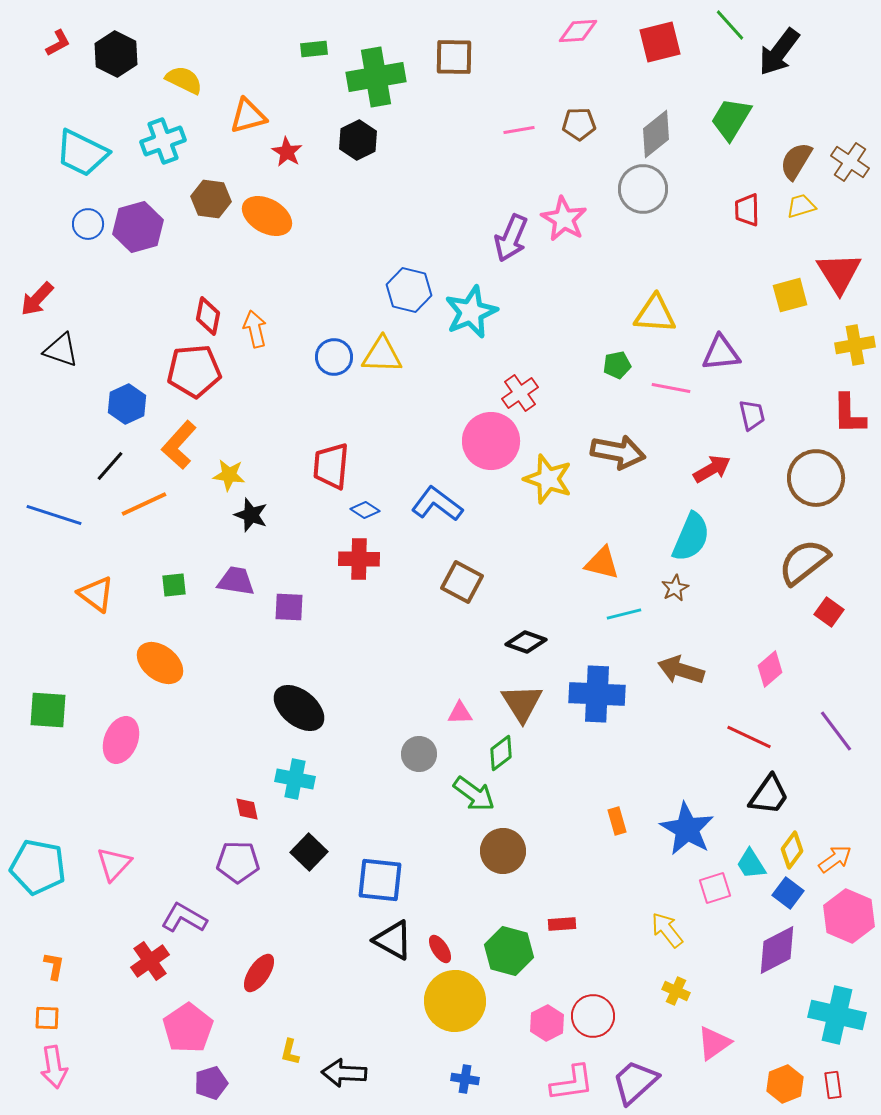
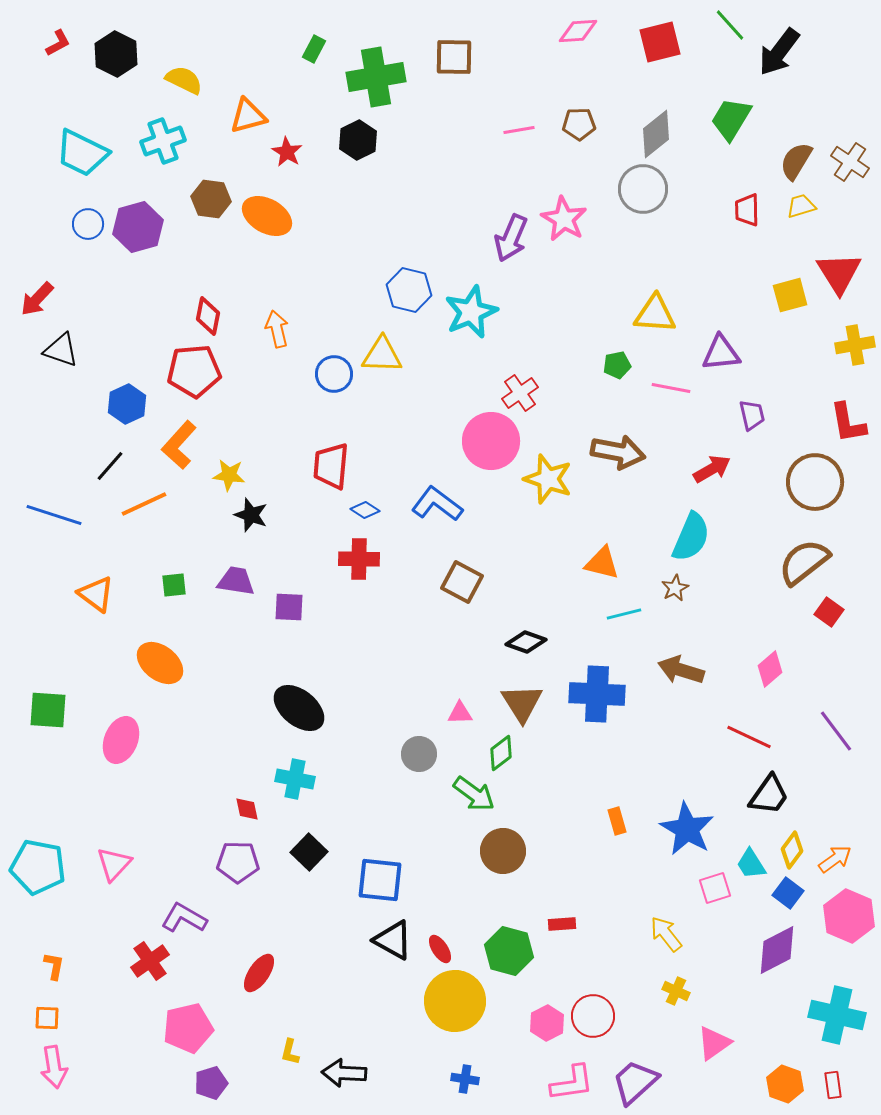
green rectangle at (314, 49): rotated 56 degrees counterclockwise
orange arrow at (255, 329): moved 22 px right
blue circle at (334, 357): moved 17 px down
red L-shape at (849, 414): moved 1 px left, 9 px down; rotated 9 degrees counterclockwise
brown circle at (816, 478): moved 1 px left, 4 px down
yellow arrow at (667, 930): moved 1 px left, 4 px down
pink pentagon at (188, 1028): rotated 21 degrees clockwise
orange hexagon at (785, 1084): rotated 18 degrees counterclockwise
